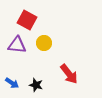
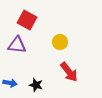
yellow circle: moved 16 px right, 1 px up
red arrow: moved 2 px up
blue arrow: moved 2 px left; rotated 24 degrees counterclockwise
